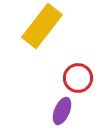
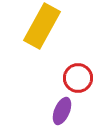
yellow rectangle: rotated 9 degrees counterclockwise
